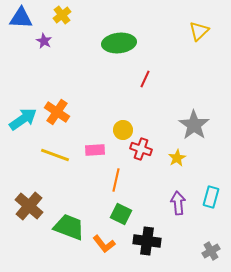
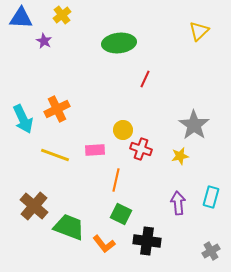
orange cross: moved 3 px up; rotated 30 degrees clockwise
cyan arrow: rotated 100 degrees clockwise
yellow star: moved 3 px right, 2 px up; rotated 18 degrees clockwise
brown cross: moved 5 px right
